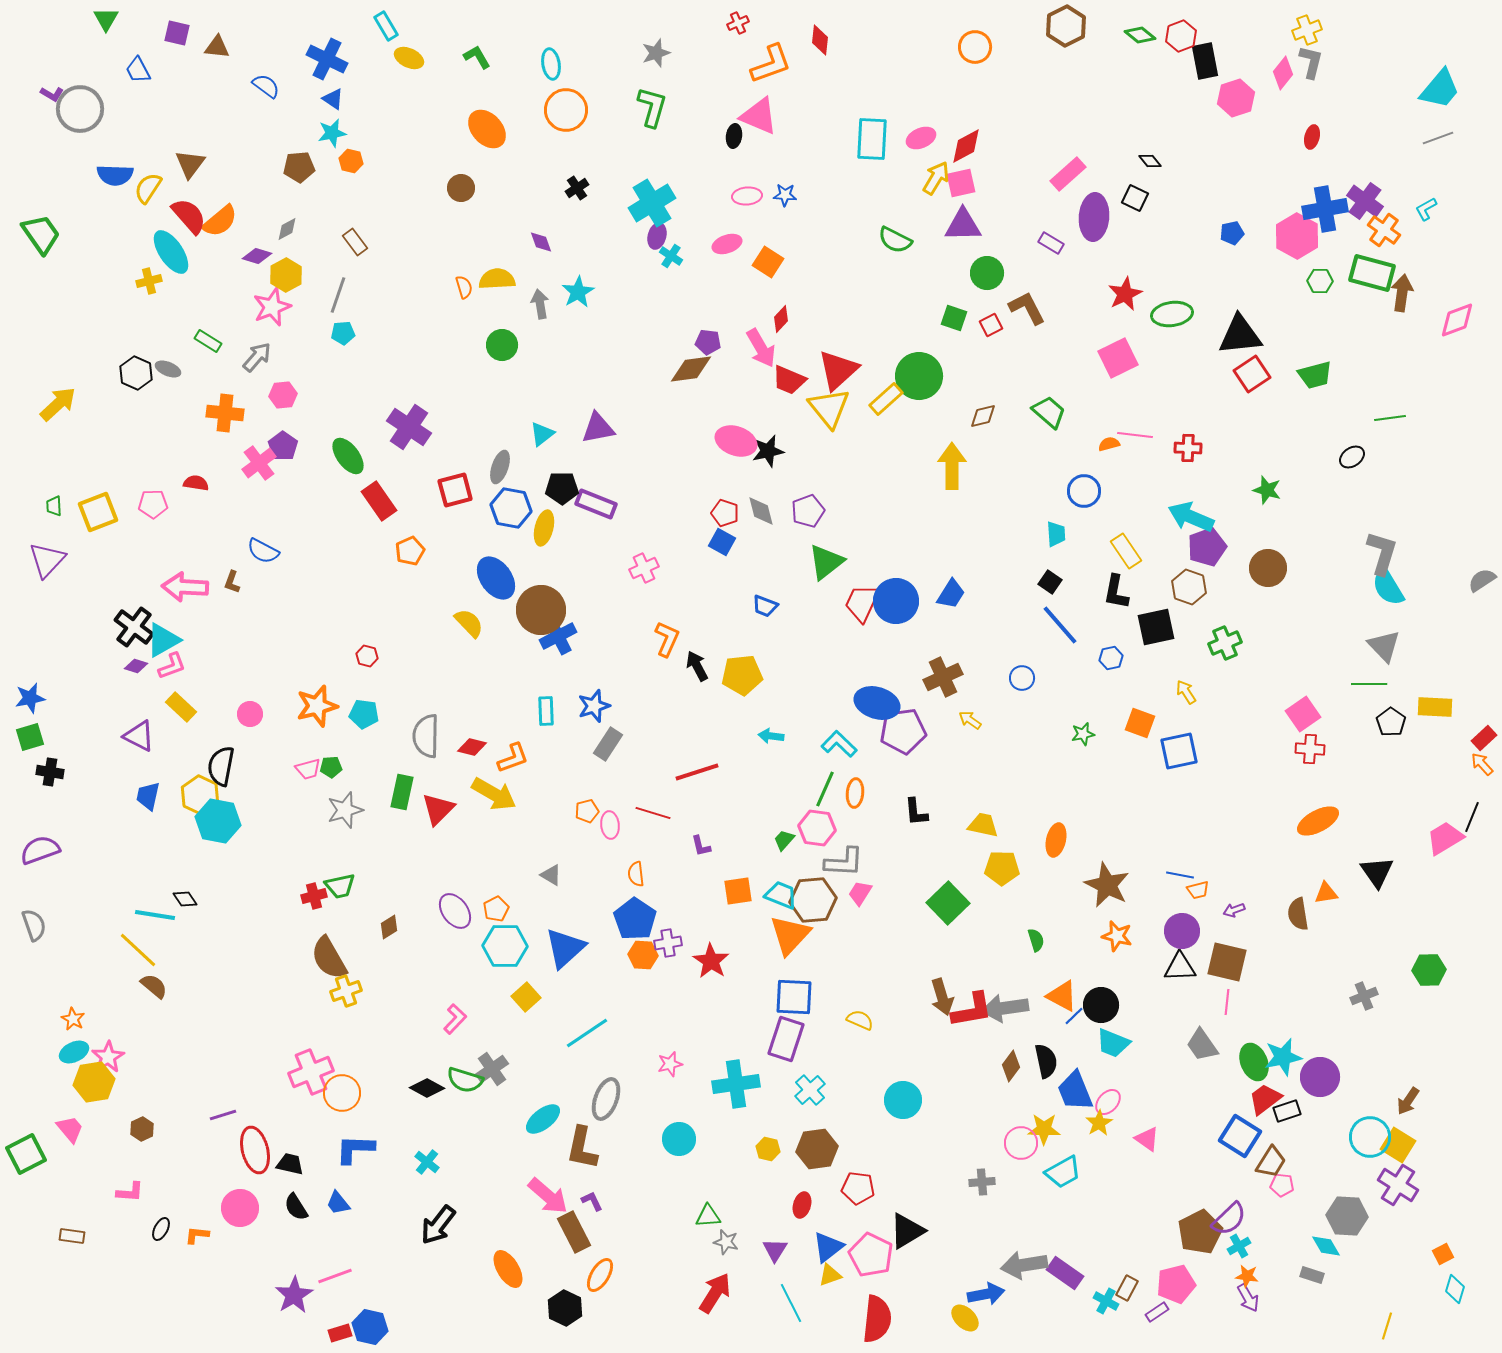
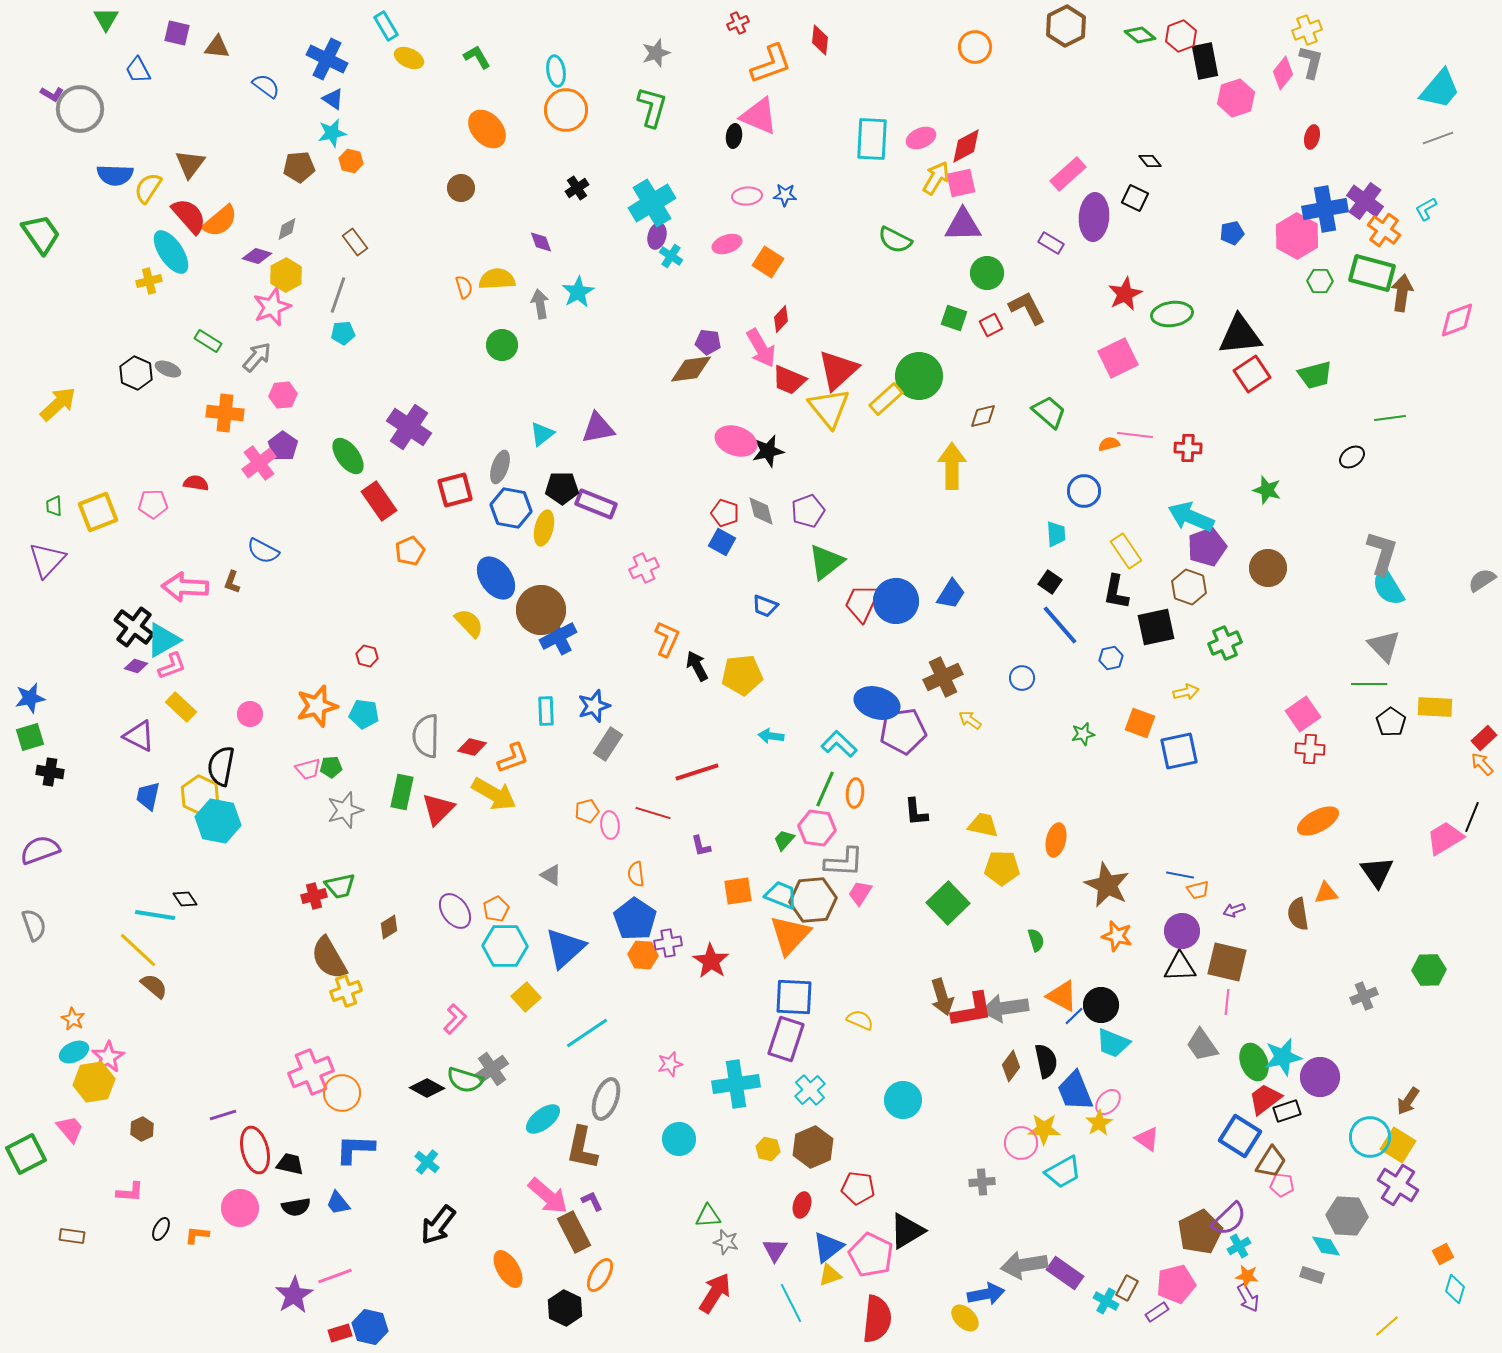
cyan ellipse at (551, 64): moved 5 px right, 7 px down
yellow arrow at (1186, 692): rotated 110 degrees clockwise
brown hexagon at (817, 1149): moved 4 px left, 2 px up; rotated 15 degrees counterclockwise
black semicircle at (296, 1207): rotated 68 degrees counterclockwise
yellow line at (1387, 1326): rotated 32 degrees clockwise
